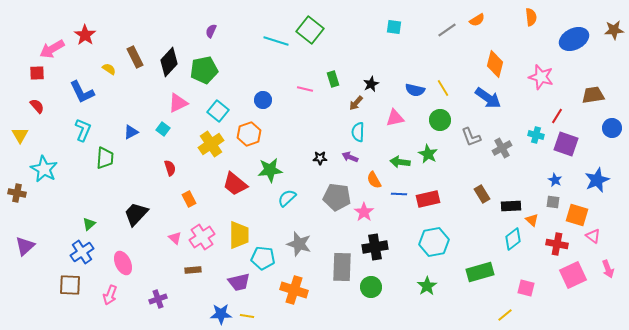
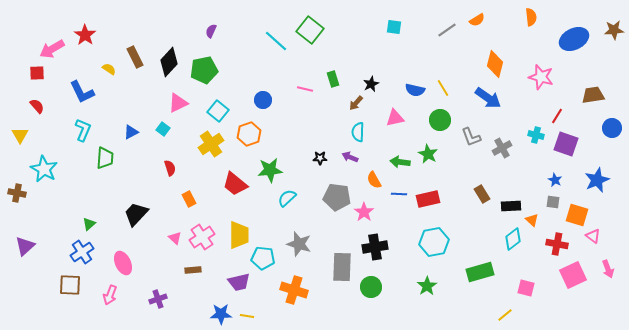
cyan line at (276, 41): rotated 25 degrees clockwise
